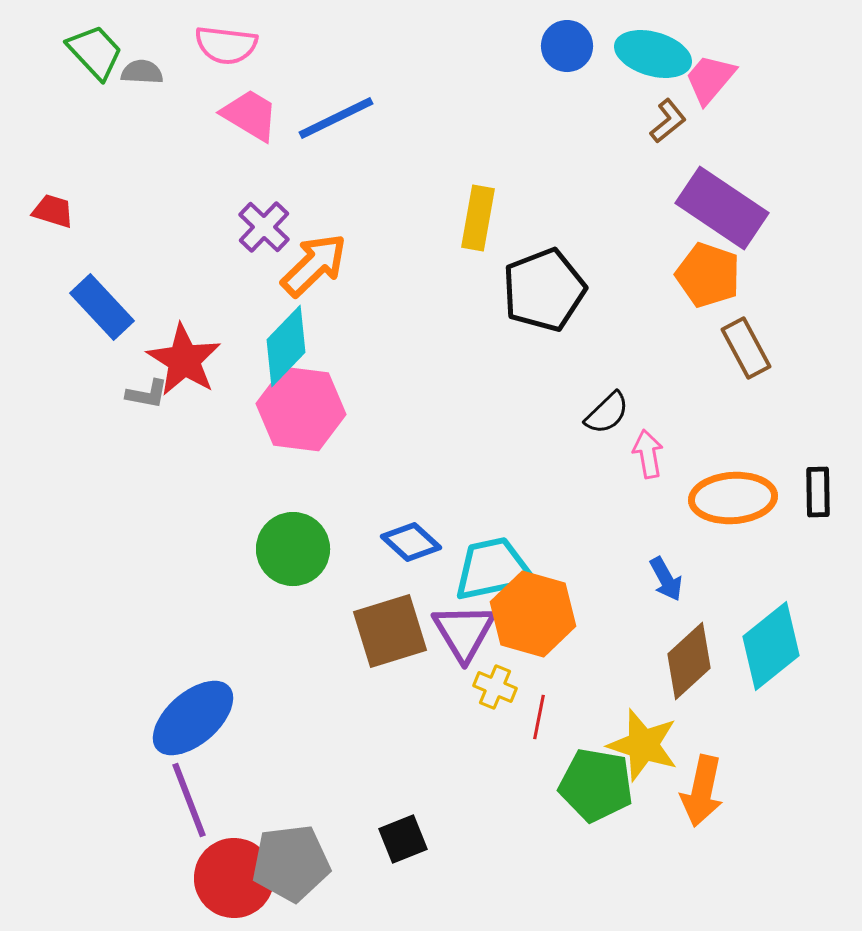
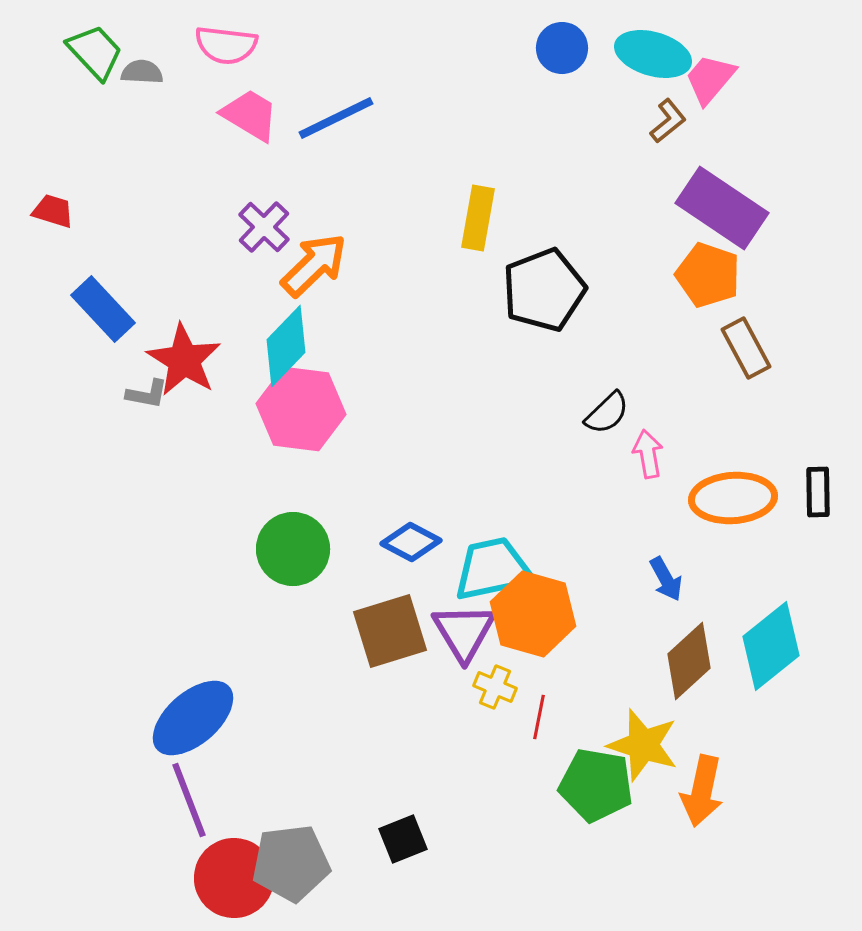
blue circle at (567, 46): moved 5 px left, 2 px down
blue rectangle at (102, 307): moved 1 px right, 2 px down
blue diamond at (411, 542): rotated 14 degrees counterclockwise
